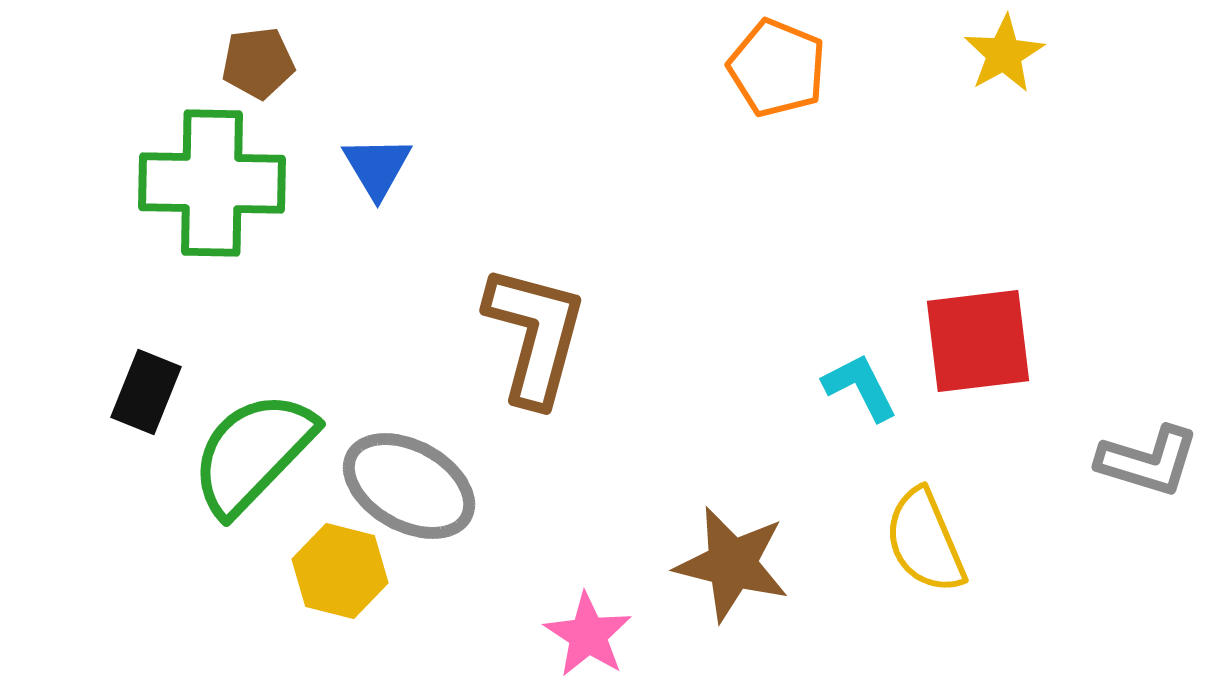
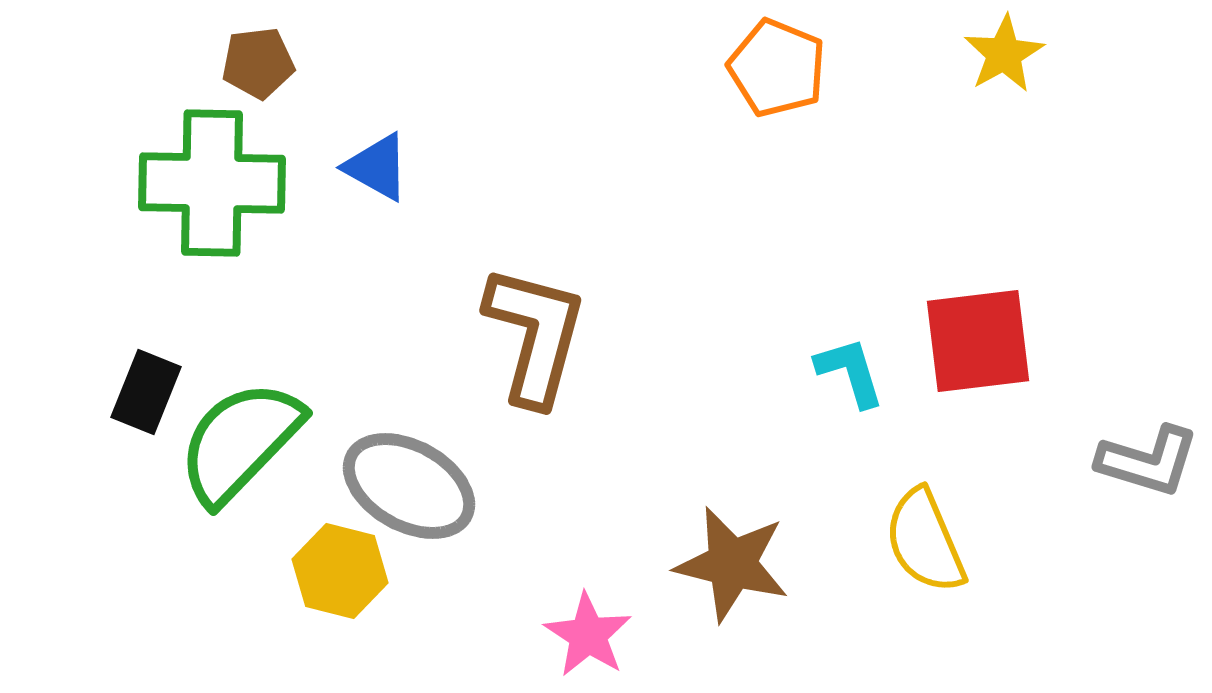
blue triangle: rotated 30 degrees counterclockwise
cyan L-shape: moved 10 px left, 15 px up; rotated 10 degrees clockwise
green semicircle: moved 13 px left, 11 px up
